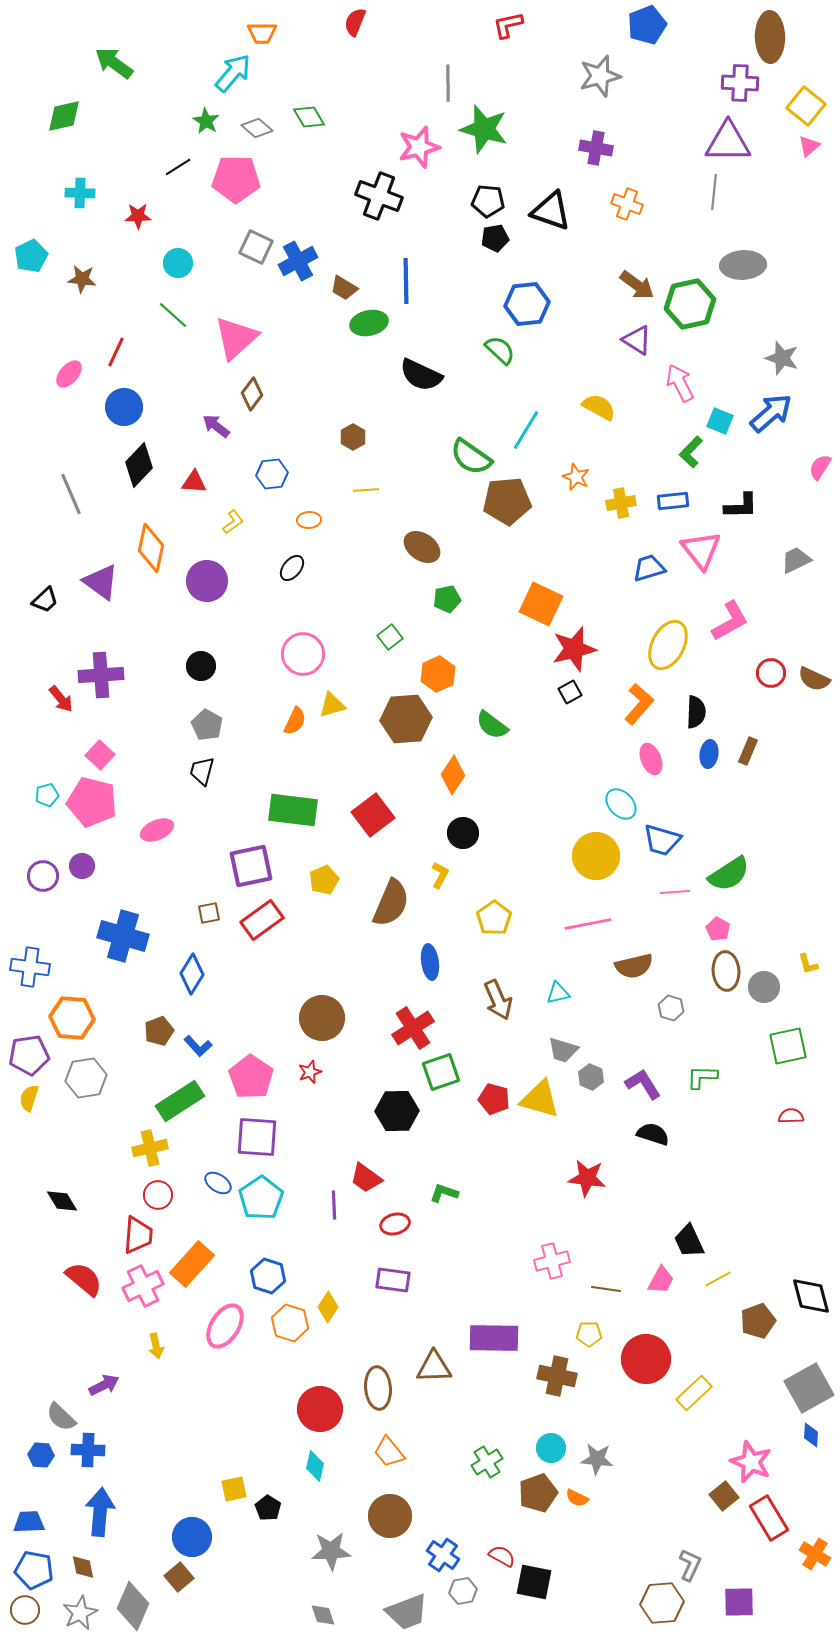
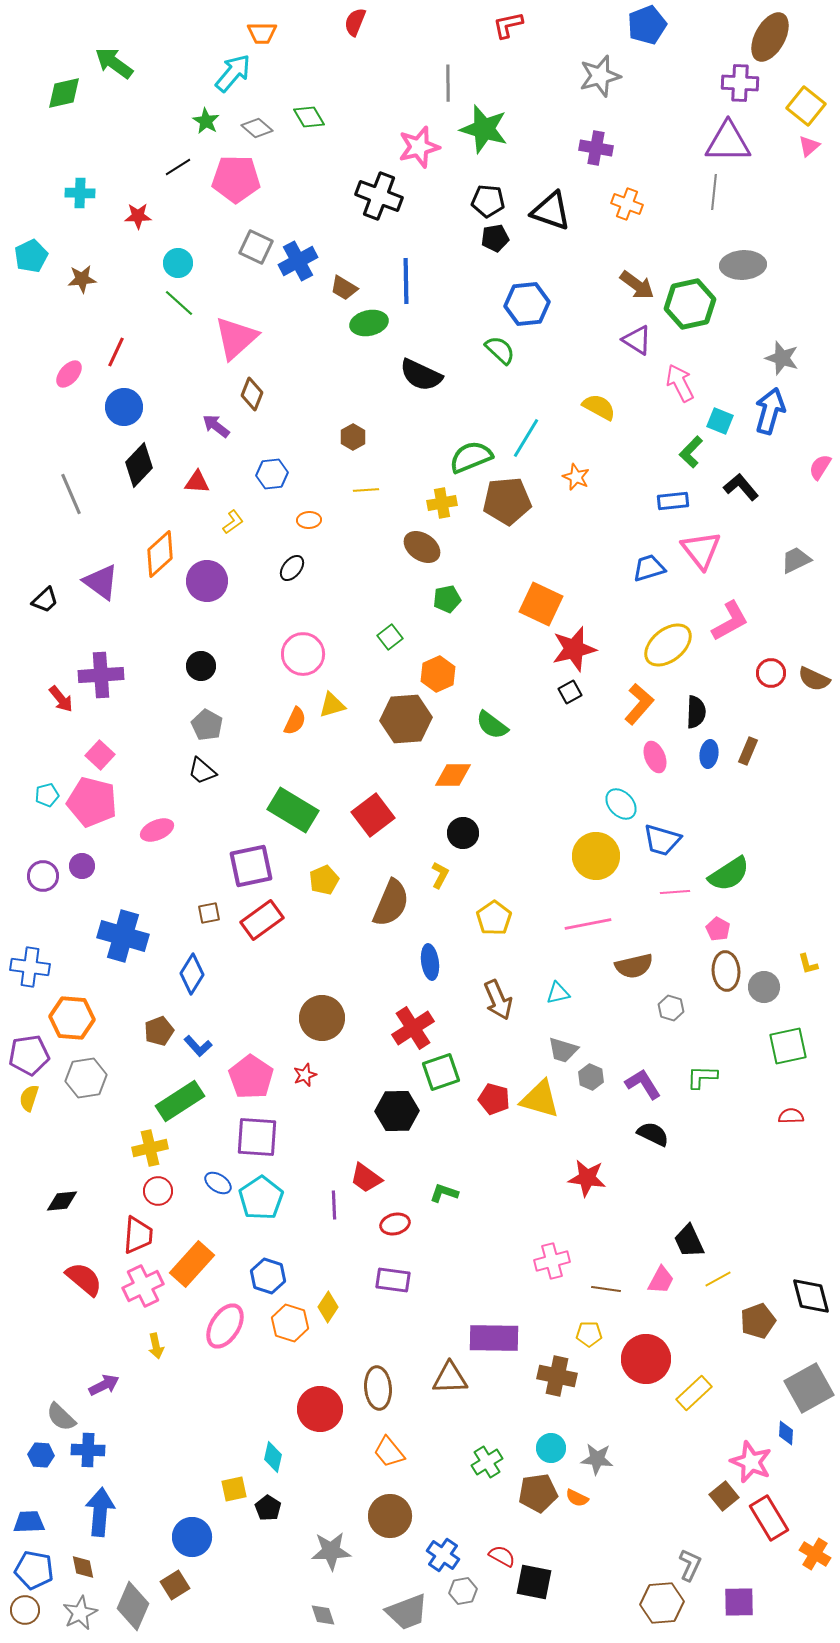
brown ellipse at (770, 37): rotated 30 degrees clockwise
green diamond at (64, 116): moved 23 px up
brown star at (82, 279): rotated 12 degrees counterclockwise
green line at (173, 315): moved 6 px right, 12 px up
brown diamond at (252, 394): rotated 16 degrees counterclockwise
blue arrow at (771, 413): moved 1 px left, 2 px up; rotated 33 degrees counterclockwise
cyan line at (526, 430): moved 8 px down
green semicircle at (471, 457): rotated 123 degrees clockwise
red triangle at (194, 482): moved 3 px right
yellow cross at (621, 503): moved 179 px left
black L-shape at (741, 506): moved 19 px up; rotated 129 degrees counterclockwise
orange diamond at (151, 548): moved 9 px right, 6 px down; rotated 36 degrees clockwise
yellow ellipse at (668, 645): rotated 24 degrees clockwise
pink ellipse at (651, 759): moved 4 px right, 2 px up
black trapezoid at (202, 771): rotated 64 degrees counterclockwise
orange diamond at (453, 775): rotated 57 degrees clockwise
green rectangle at (293, 810): rotated 24 degrees clockwise
red star at (310, 1072): moved 5 px left, 3 px down
black semicircle at (653, 1134): rotated 8 degrees clockwise
red circle at (158, 1195): moved 4 px up
black diamond at (62, 1201): rotated 64 degrees counterclockwise
brown triangle at (434, 1367): moved 16 px right, 11 px down
blue diamond at (811, 1435): moved 25 px left, 2 px up
cyan diamond at (315, 1466): moved 42 px left, 9 px up
brown pentagon at (538, 1493): rotated 12 degrees clockwise
brown square at (179, 1577): moved 4 px left, 8 px down; rotated 8 degrees clockwise
